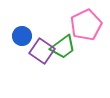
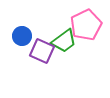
green trapezoid: moved 1 px right, 6 px up
purple square: rotated 10 degrees counterclockwise
